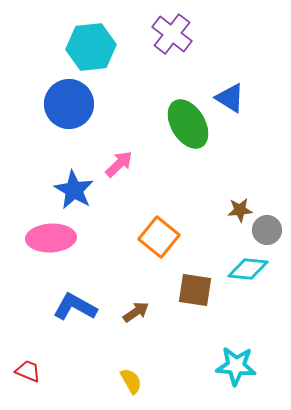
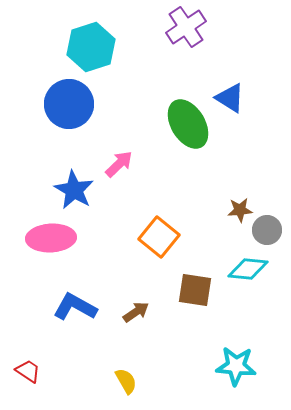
purple cross: moved 14 px right, 7 px up; rotated 18 degrees clockwise
cyan hexagon: rotated 12 degrees counterclockwise
red trapezoid: rotated 12 degrees clockwise
yellow semicircle: moved 5 px left
